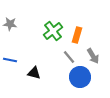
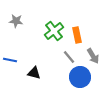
gray star: moved 6 px right, 3 px up
green cross: moved 1 px right
orange rectangle: rotated 28 degrees counterclockwise
